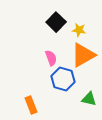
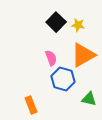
yellow star: moved 1 px left, 5 px up
